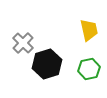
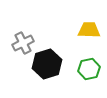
yellow trapezoid: rotated 75 degrees counterclockwise
gray cross: rotated 20 degrees clockwise
